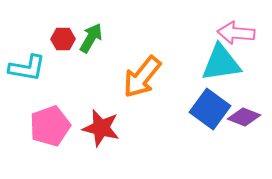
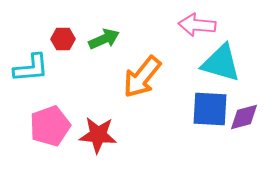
pink arrow: moved 39 px left, 8 px up
green arrow: moved 13 px right, 1 px down; rotated 36 degrees clockwise
cyan triangle: rotated 24 degrees clockwise
cyan L-shape: moved 4 px right; rotated 15 degrees counterclockwise
blue square: rotated 33 degrees counterclockwise
purple diamond: rotated 36 degrees counterclockwise
red star: moved 3 px left, 7 px down; rotated 9 degrees counterclockwise
